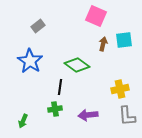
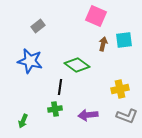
blue star: rotated 20 degrees counterclockwise
gray L-shape: rotated 65 degrees counterclockwise
